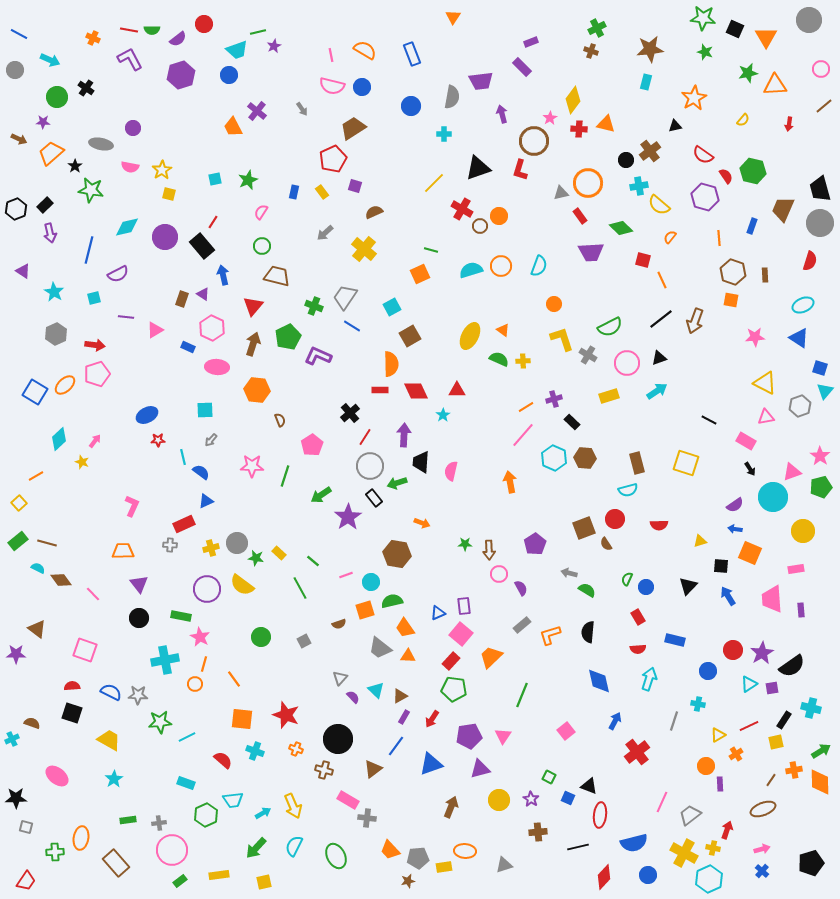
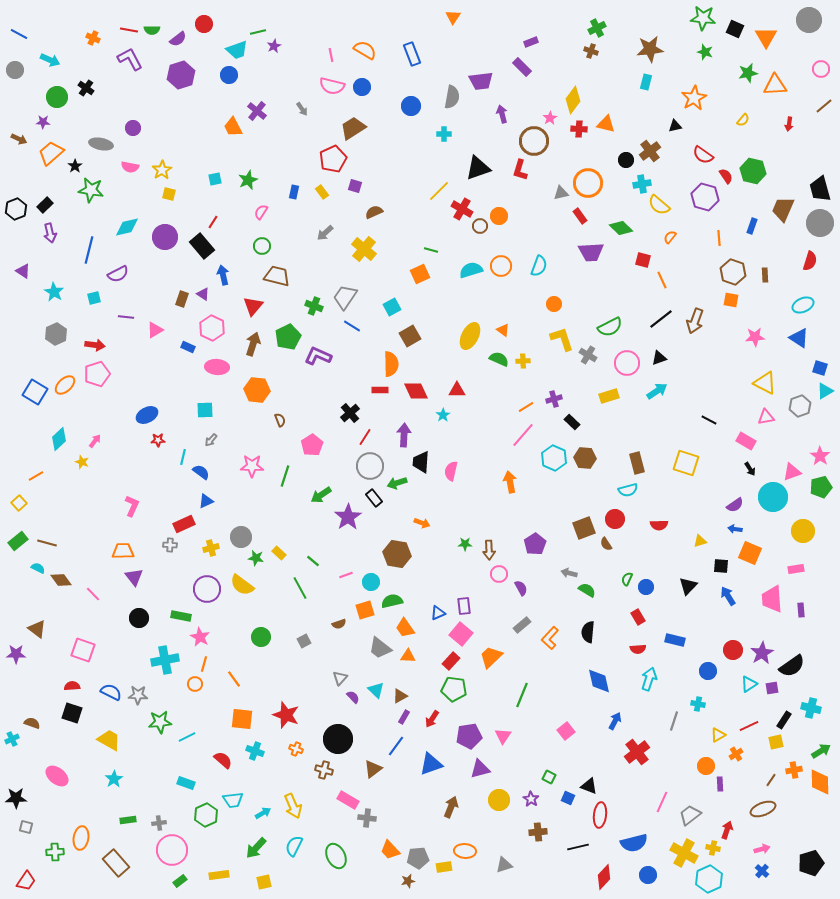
yellow line at (434, 183): moved 5 px right, 8 px down
cyan cross at (639, 186): moved 3 px right, 2 px up
cyan triangle at (825, 391): rotated 18 degrees clockwise
cyan line at (183, 457): rotated 28 degrees clockwise
gray circle at (237, 543): moved 4 px right, 6 px up
purple triangle at (139, 584): moved 5 px left, 7 px up
orange L-shape at (550, 635): moved 3 px down; rotated 30 degrees counterclockwise
pink square at (85, 650): moved 2 px left
